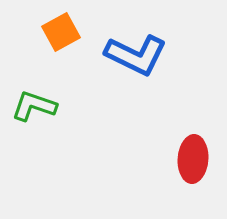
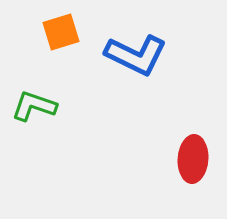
orange square: rotated 12 degrees clockwise
